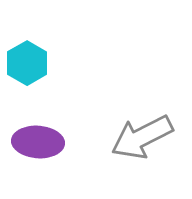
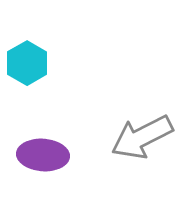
purple ellipse: moved 5 px right, 13 px down
